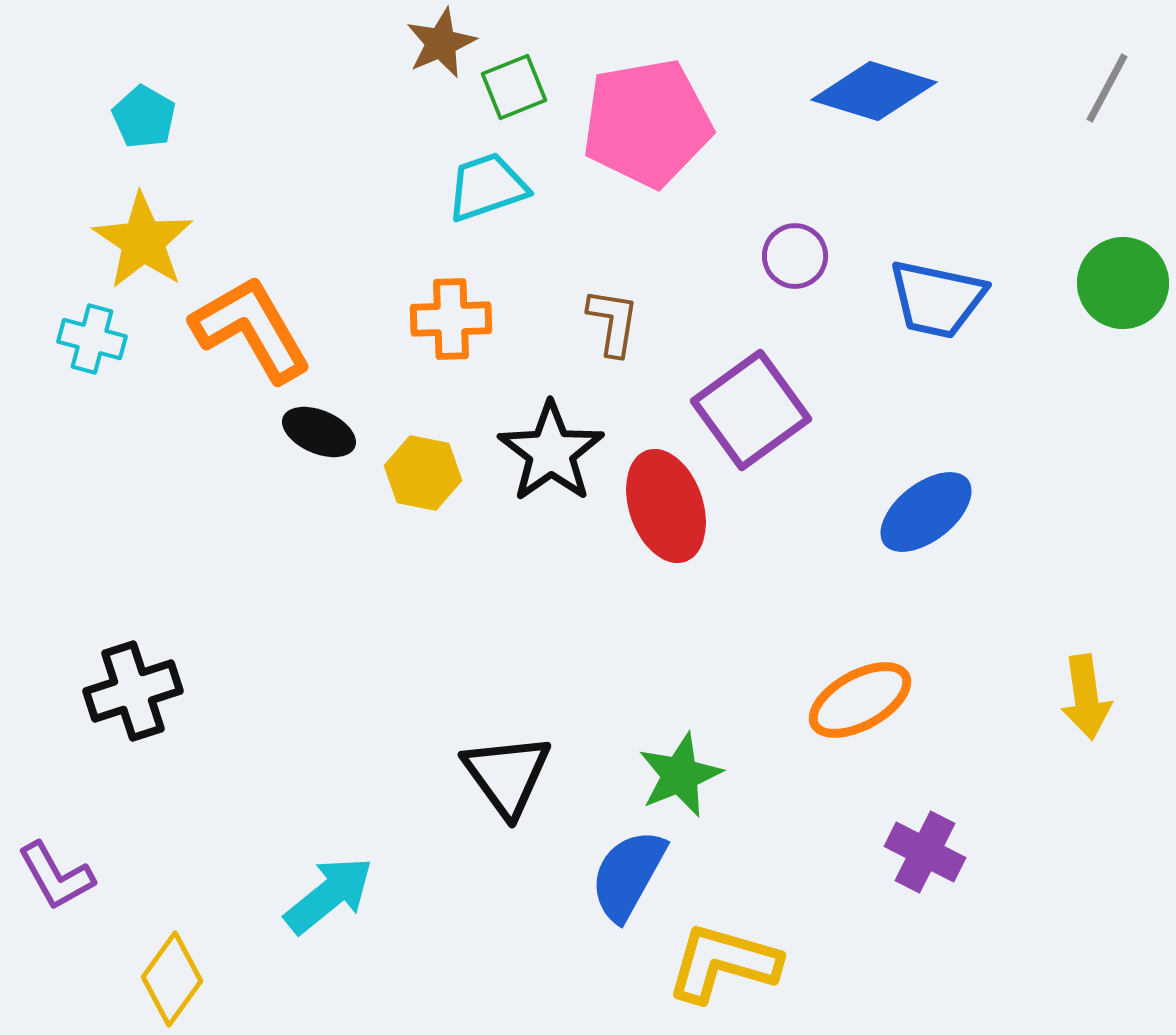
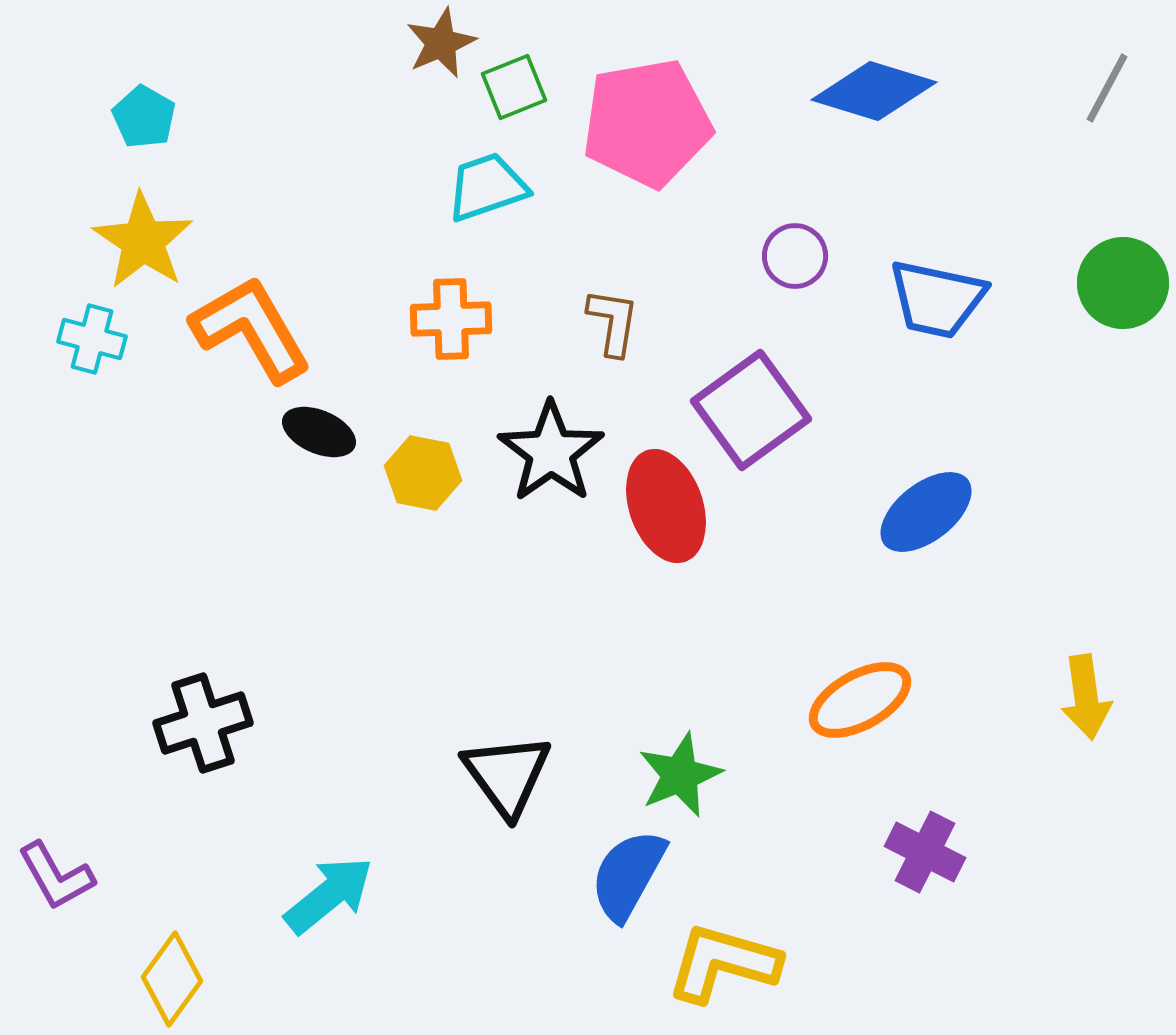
black cross: moved 70 px right, 32 px down
